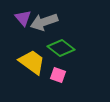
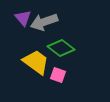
yellow trapezoid: moved 4 px right
